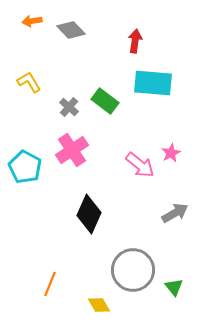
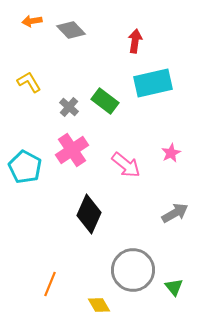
cyan rectangle: rotated 18 degrees counterclockwise
pink arrow: moved 14 px left
